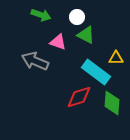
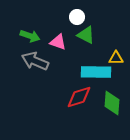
green arrow: moved 11 px left, 21 px down
cyan rectangle: rotated 36 degrees counterclockwise
